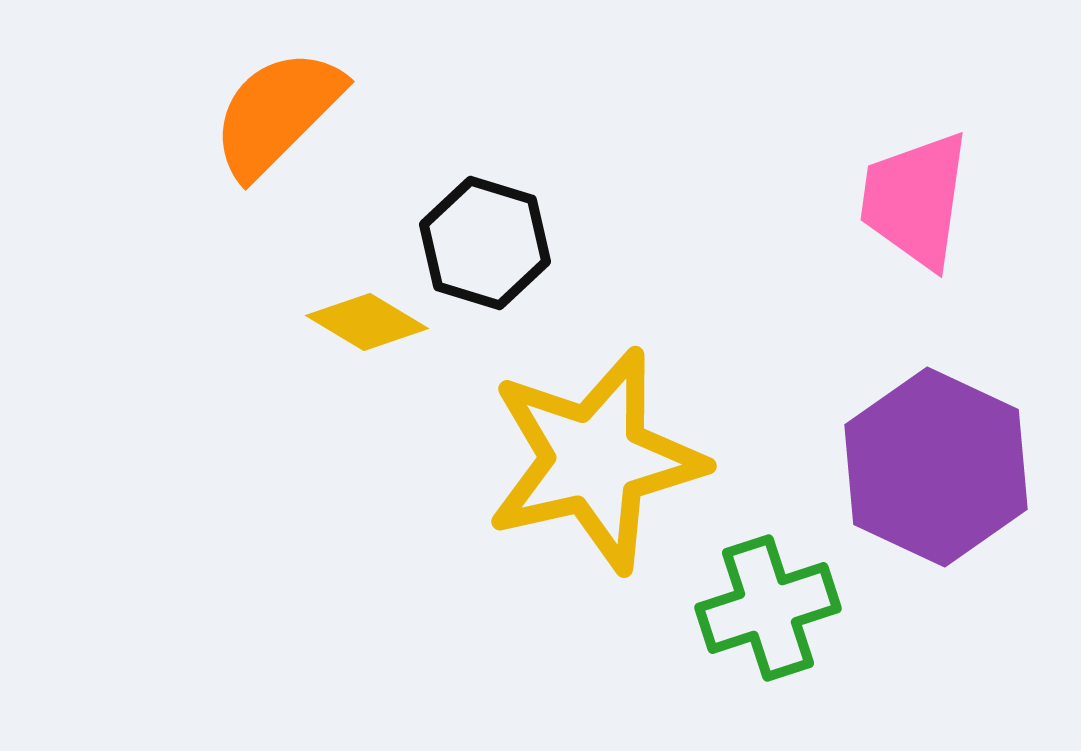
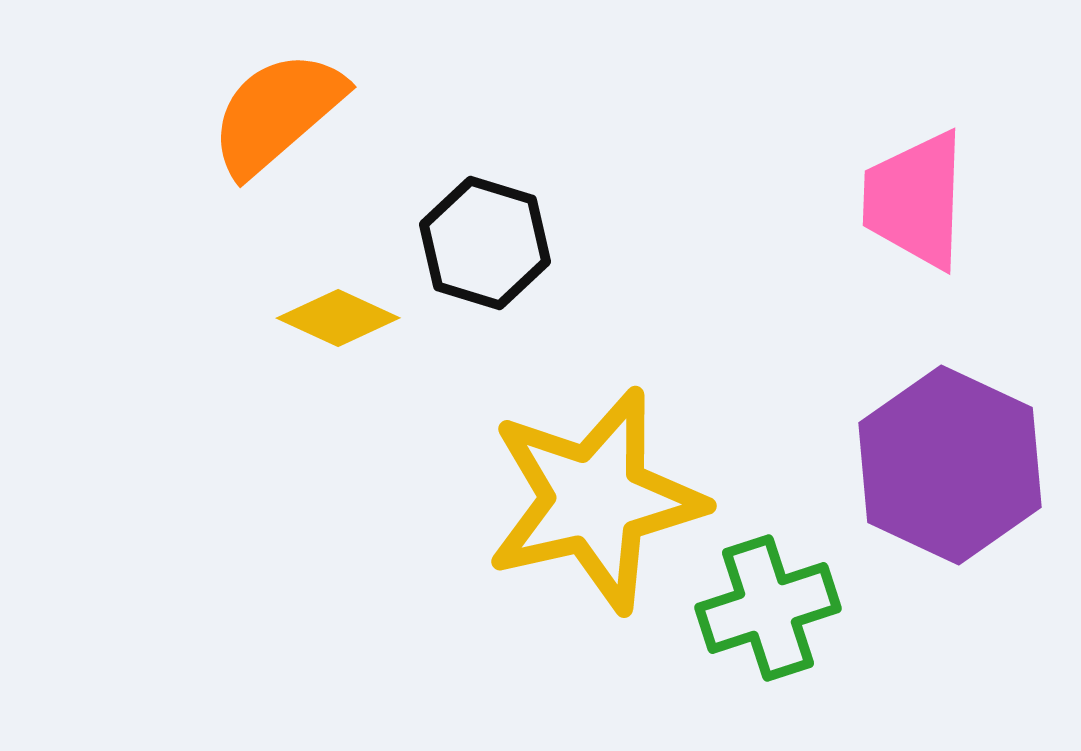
orange semicircle: rotated 4 degrees clockwise
pink trapezoid: rotated 6 degrees counterclockwise
yellow diamond: moved 29 px left, 4 px up; rotated 6 degrees counterclockwise
yellow star: moved 40 px down
purple hexagon: moved 14 px right, 2 px up
